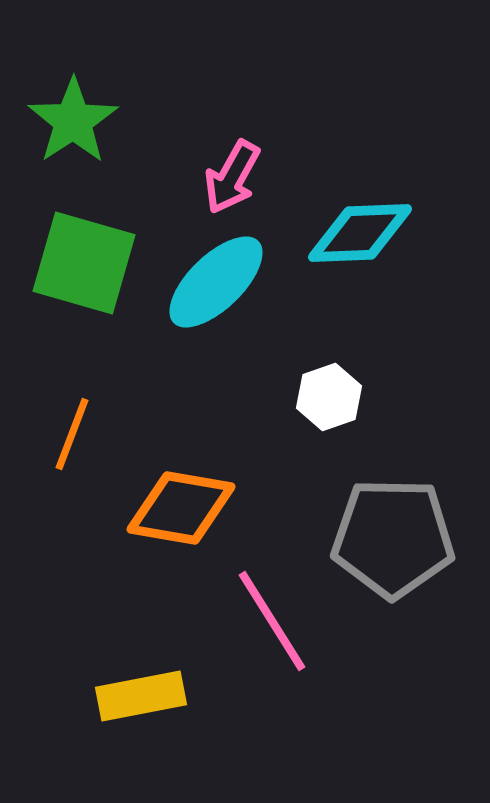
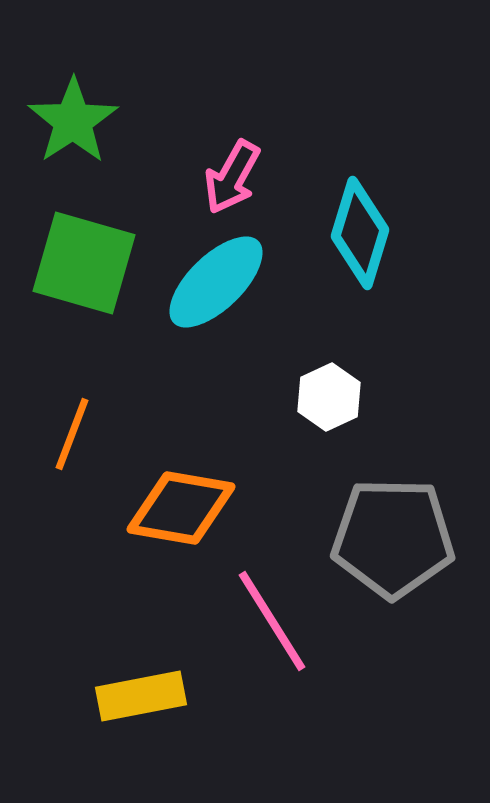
cyan diamond: rotated 71 degrees counterclockwise
white hexagon: rotated 6 degrees counterclockwise
